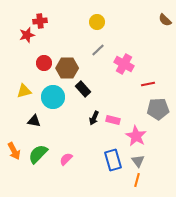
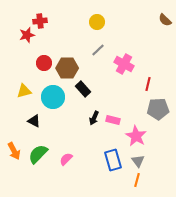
red line: rotated 64 degrees counterclockwise
black triangle: rotated 16 degrees clockwise
